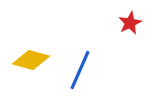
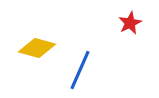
yellow diamond: moved 6 px right, 12 px up
